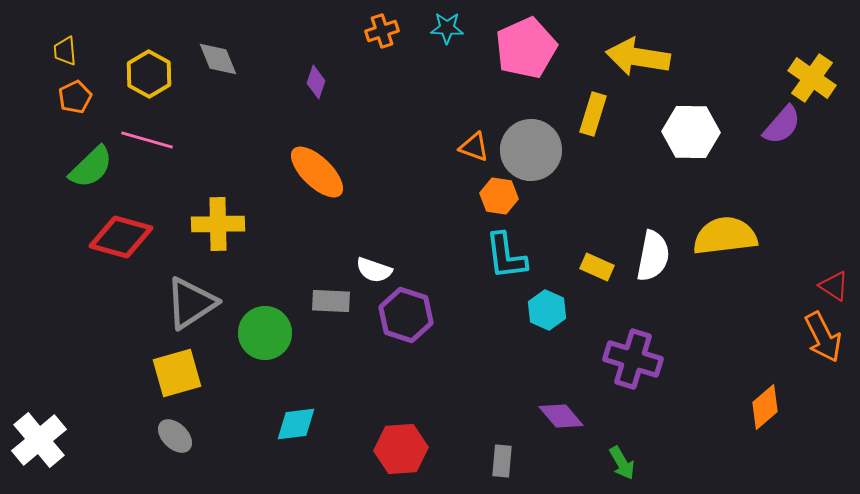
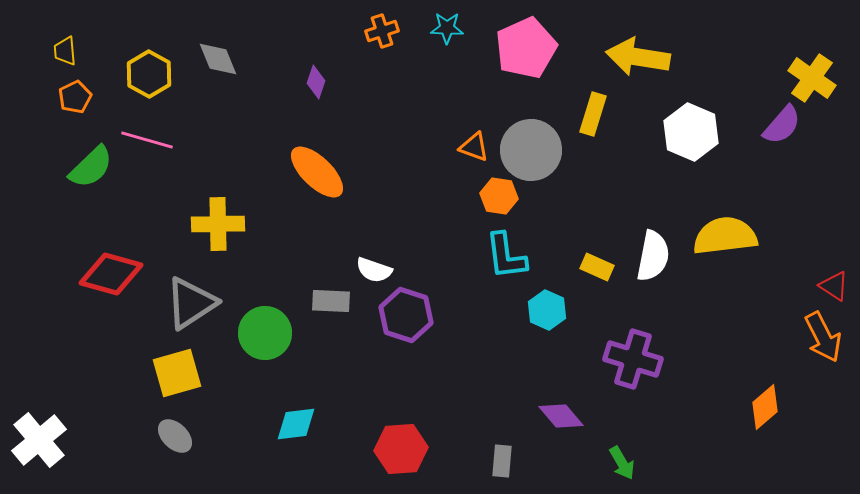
white hexagon at (691, 132): rotated 22 degrees clockwise
red diamond at (121, 237): moved 10 px left, 37 px down
